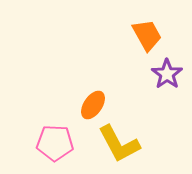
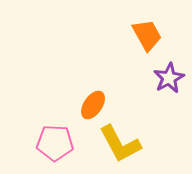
purple star: moved 2 px right, 4 px down; rotated 8 degrees clockwise
yellow L-shape: moved 1 px right
